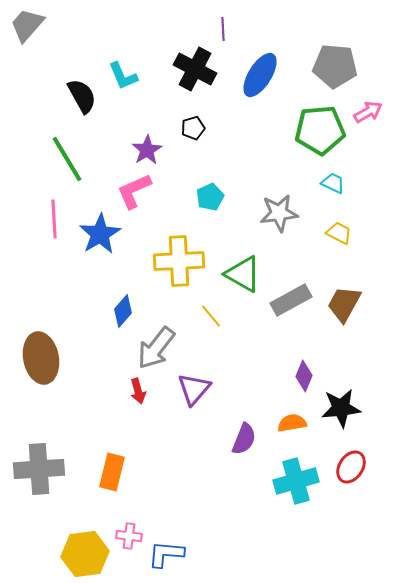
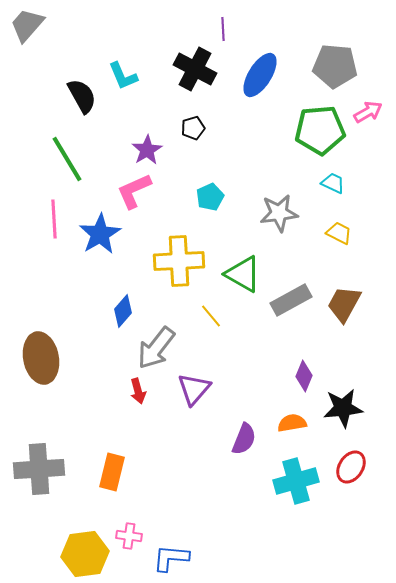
black star: moved 2 px right
blue L-shape: moved 5 px right, 4 px down
